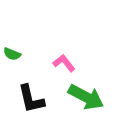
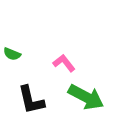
black L-shape: moved 1 px down
